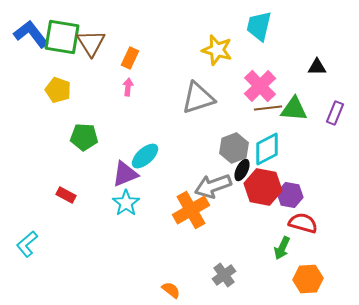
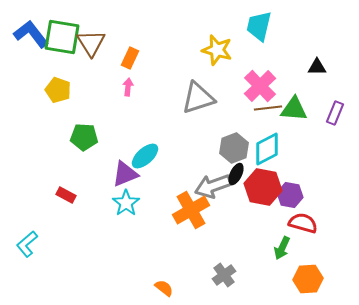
black ellipse: moved 6 px left, 4 px down
orange semicircle: moved 7 px left, 2 px up
